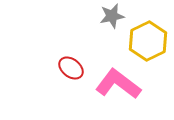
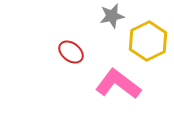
red ellipse: moved 16 px up
